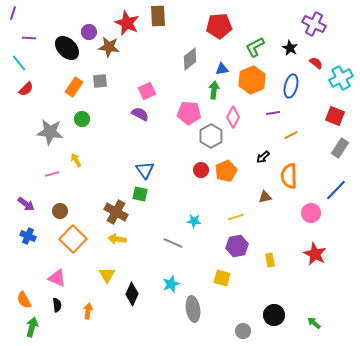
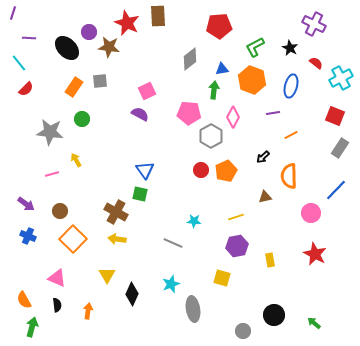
orange hexagon at (252, 80): rotated 16 degrees counterclockwise
